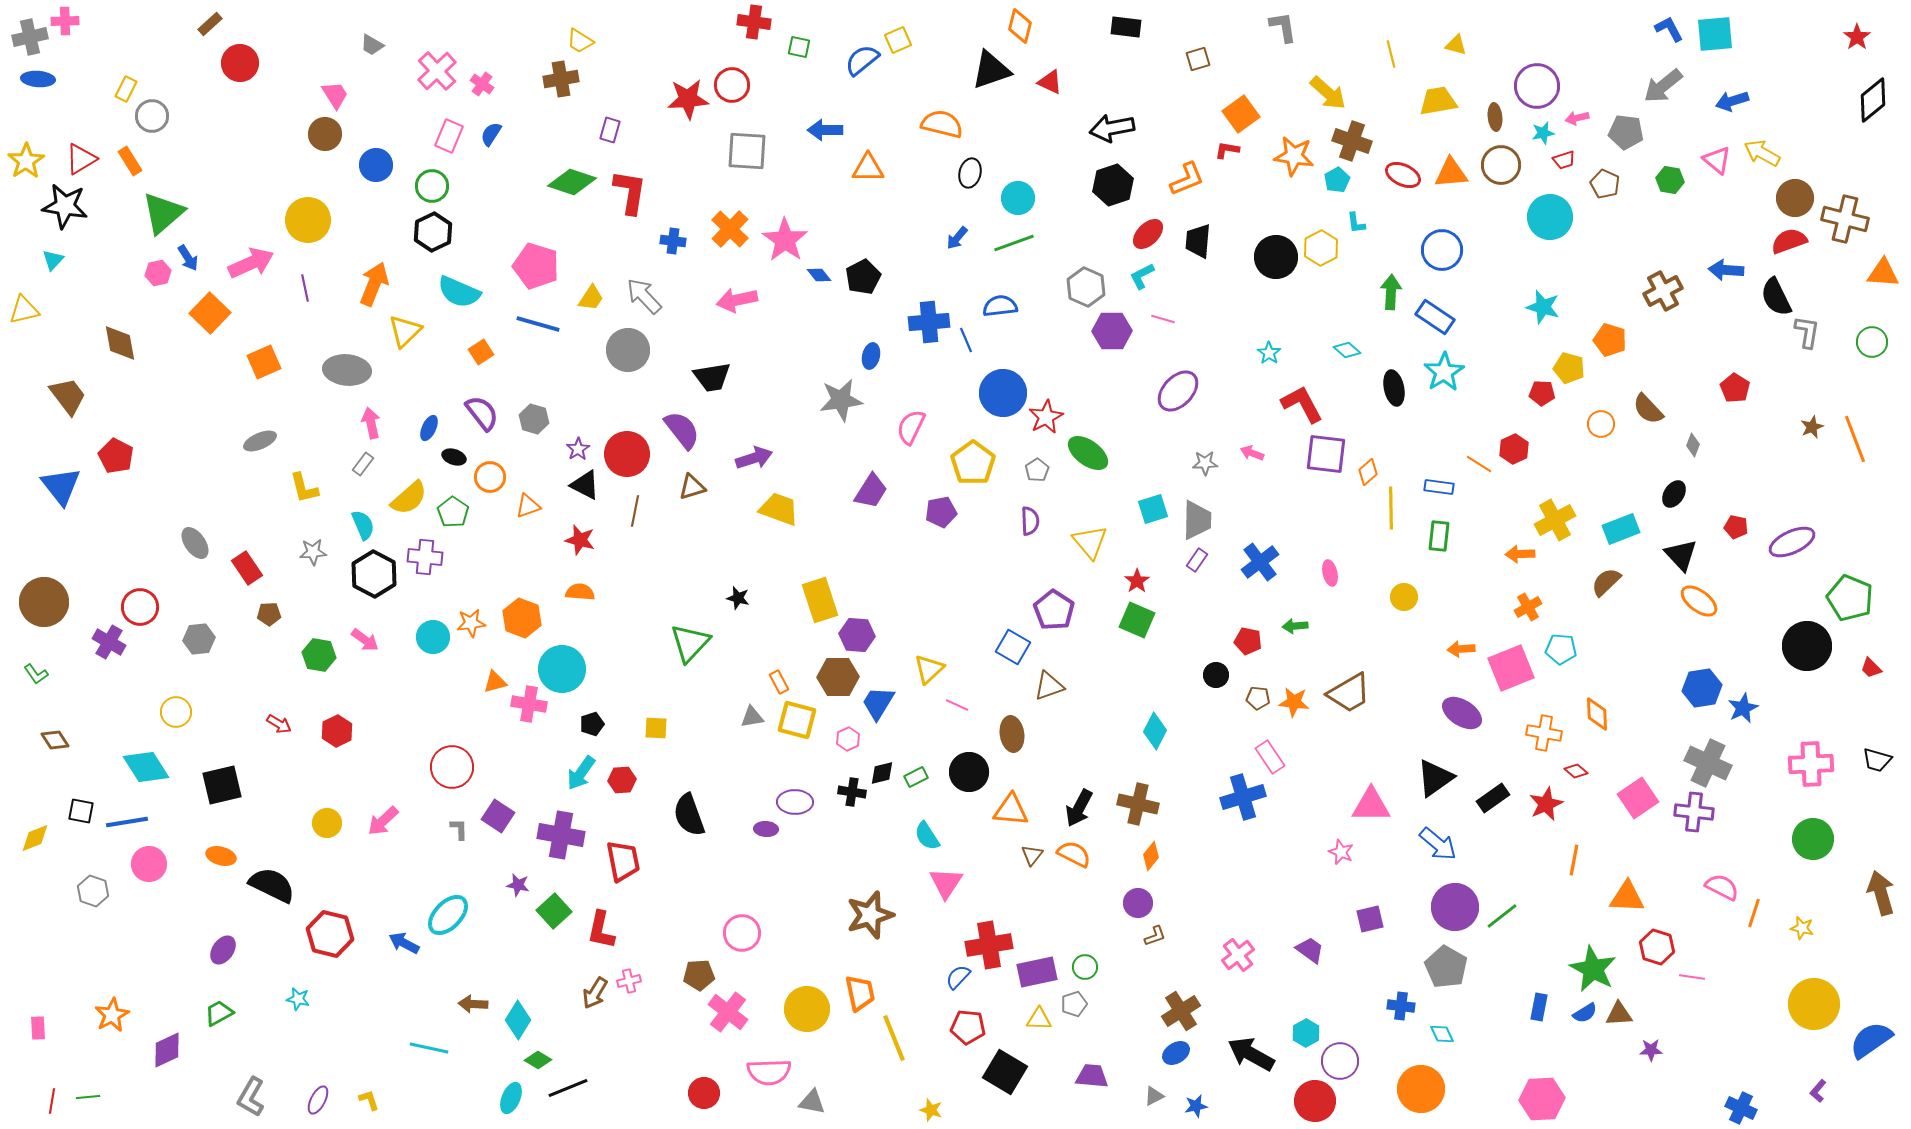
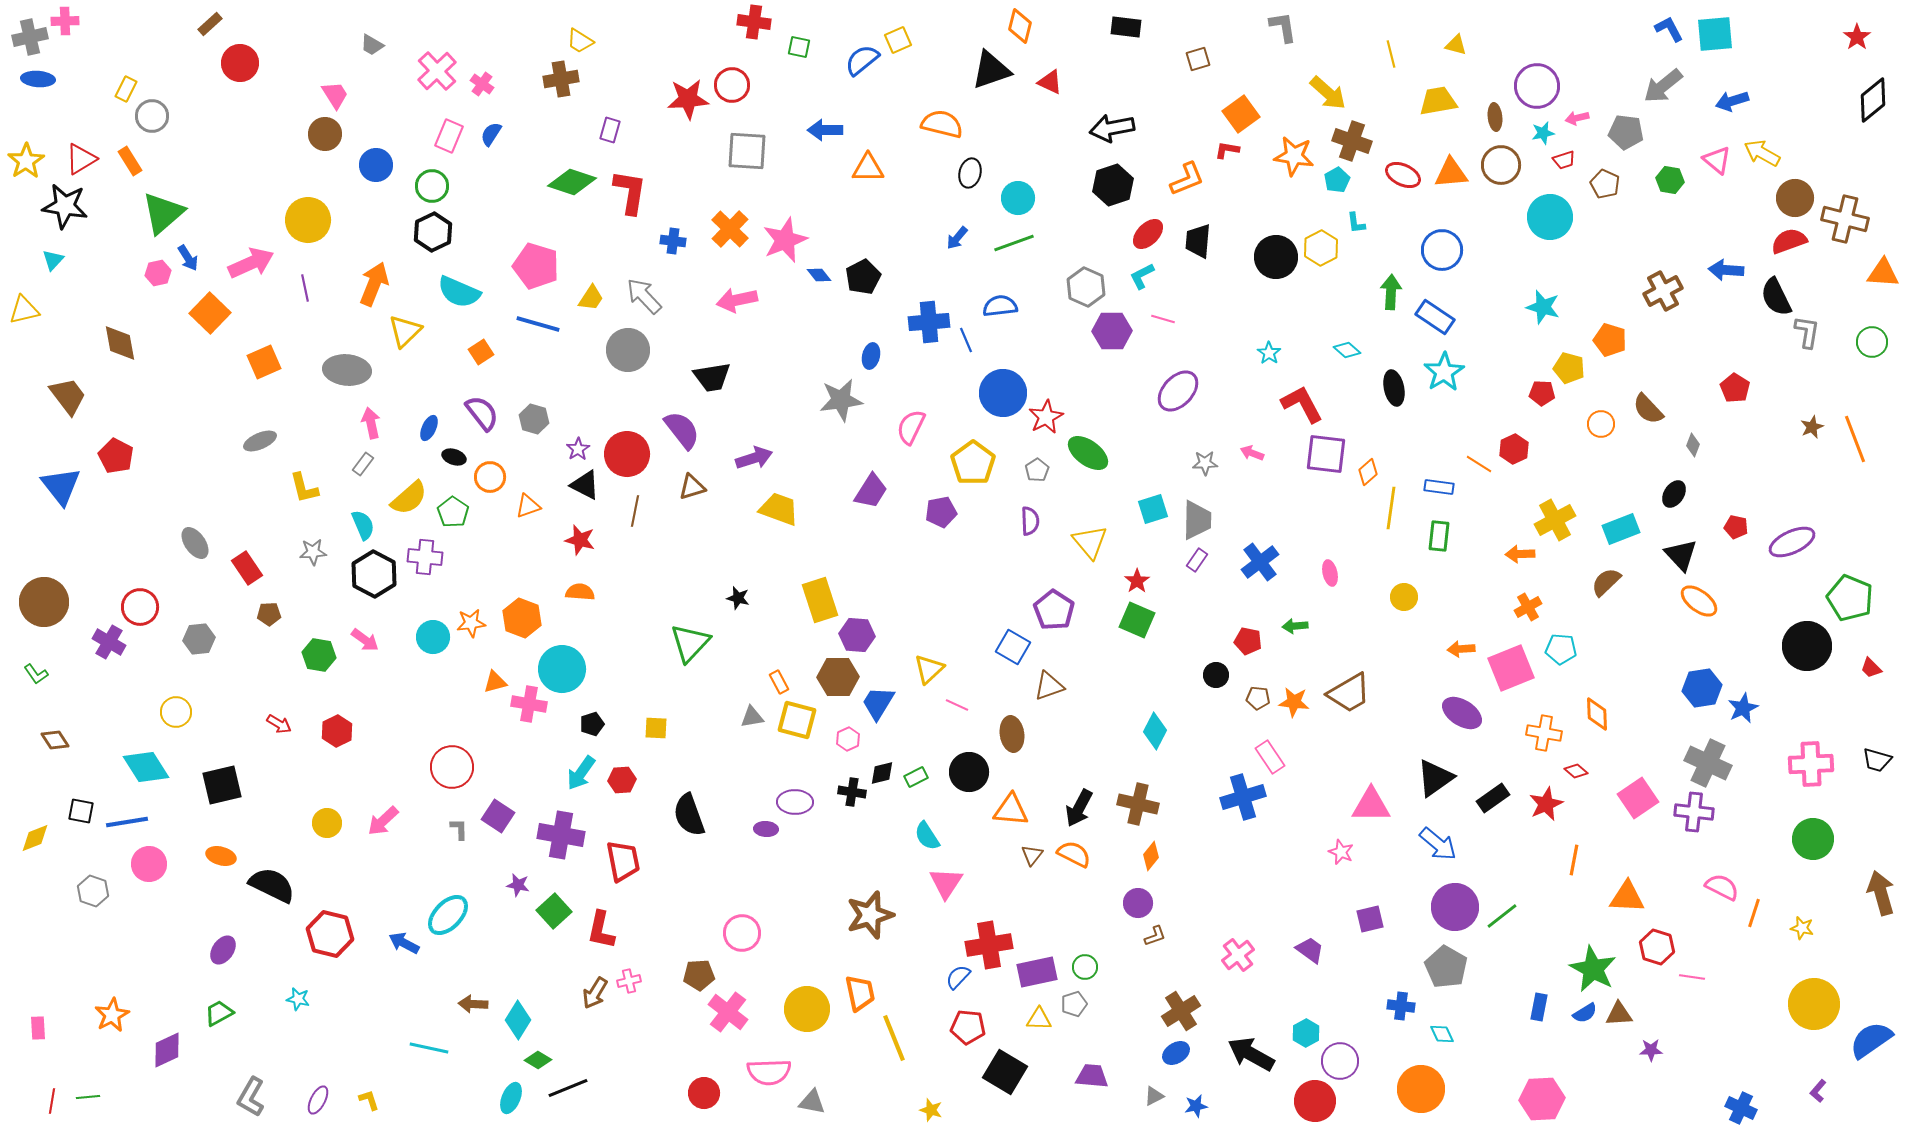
pink star at (785, 240): rotated 15 degrees clockwise
yellow line at (1391, 508): rotated 9 degrees clockwise
